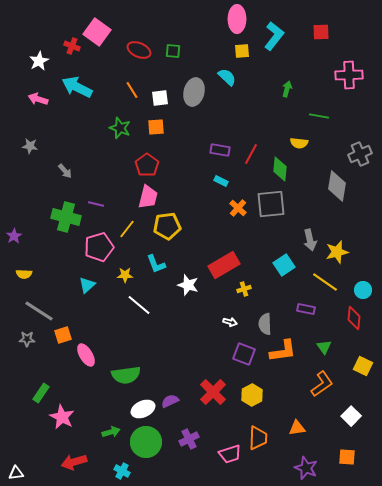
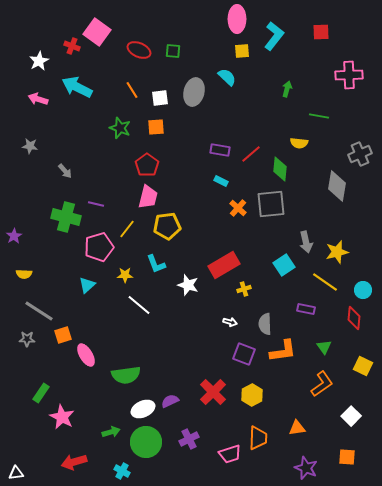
red line at (251, 154): rotated 20 degrees clockwise
gray arrow at (310, 240): moved 4 px left, 2 px down
